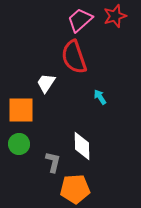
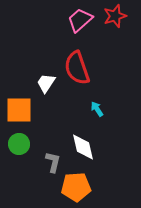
red semicircle: moved 3 px right, 11 px down
cyan arrow: moved 3 px left, 12 px down
orange square: moved 2 px left
white diamond: moved 1 px right, 1 px down; rotated 12 degrees counterclockwise
orange pentagon: moved 1 px right, 2 px up
